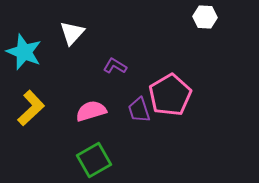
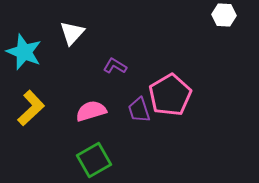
white hexagon: moved 19 px right, 2 px up
